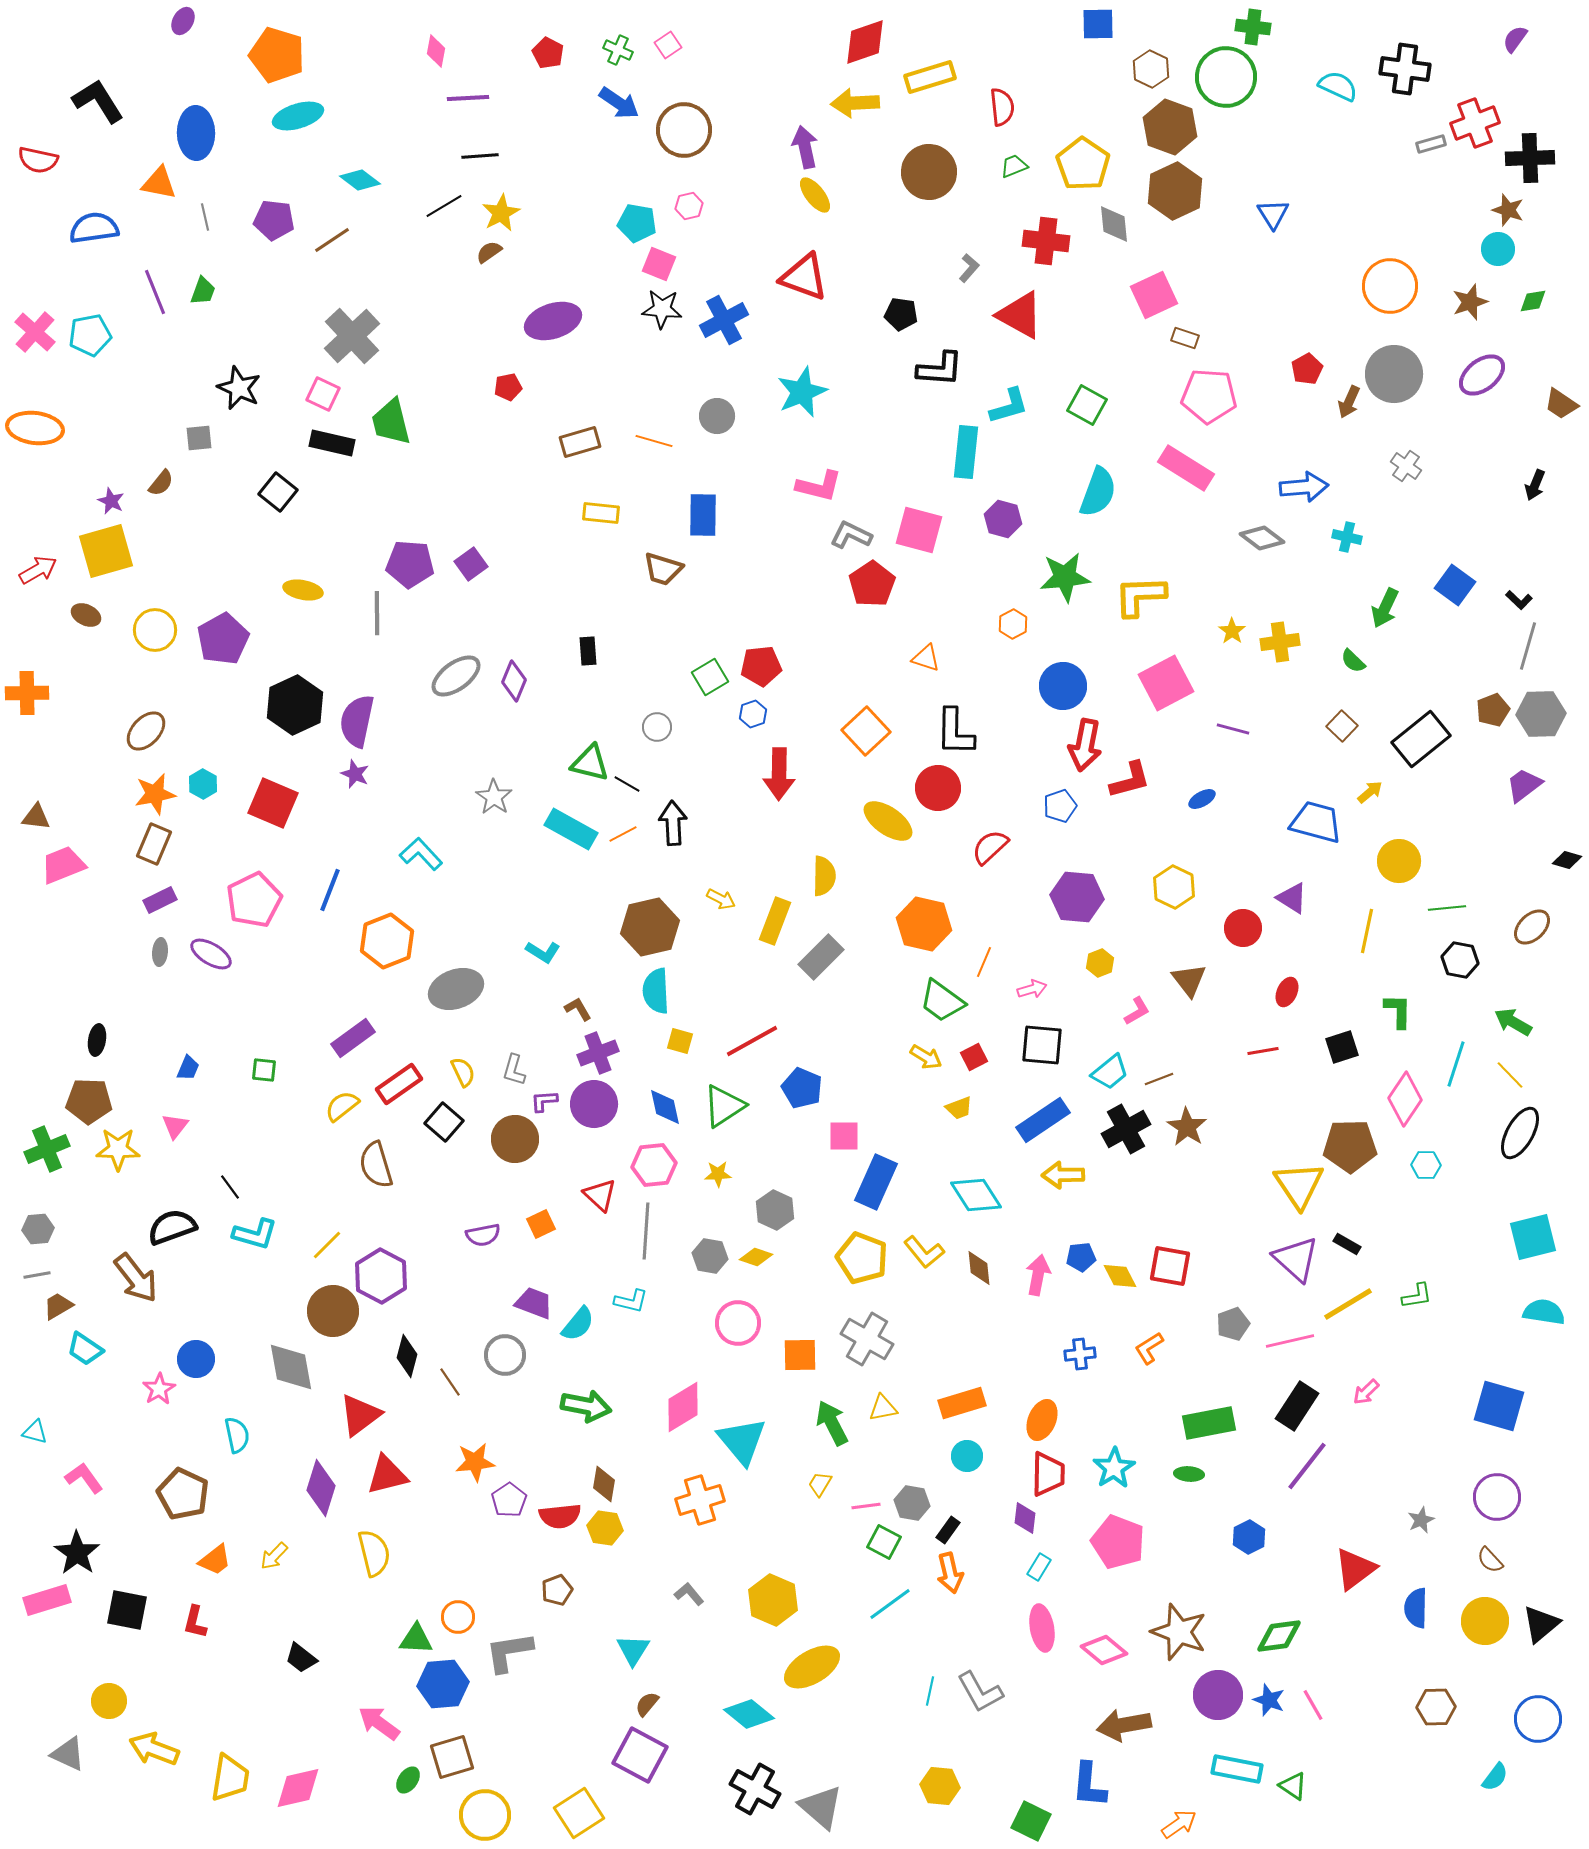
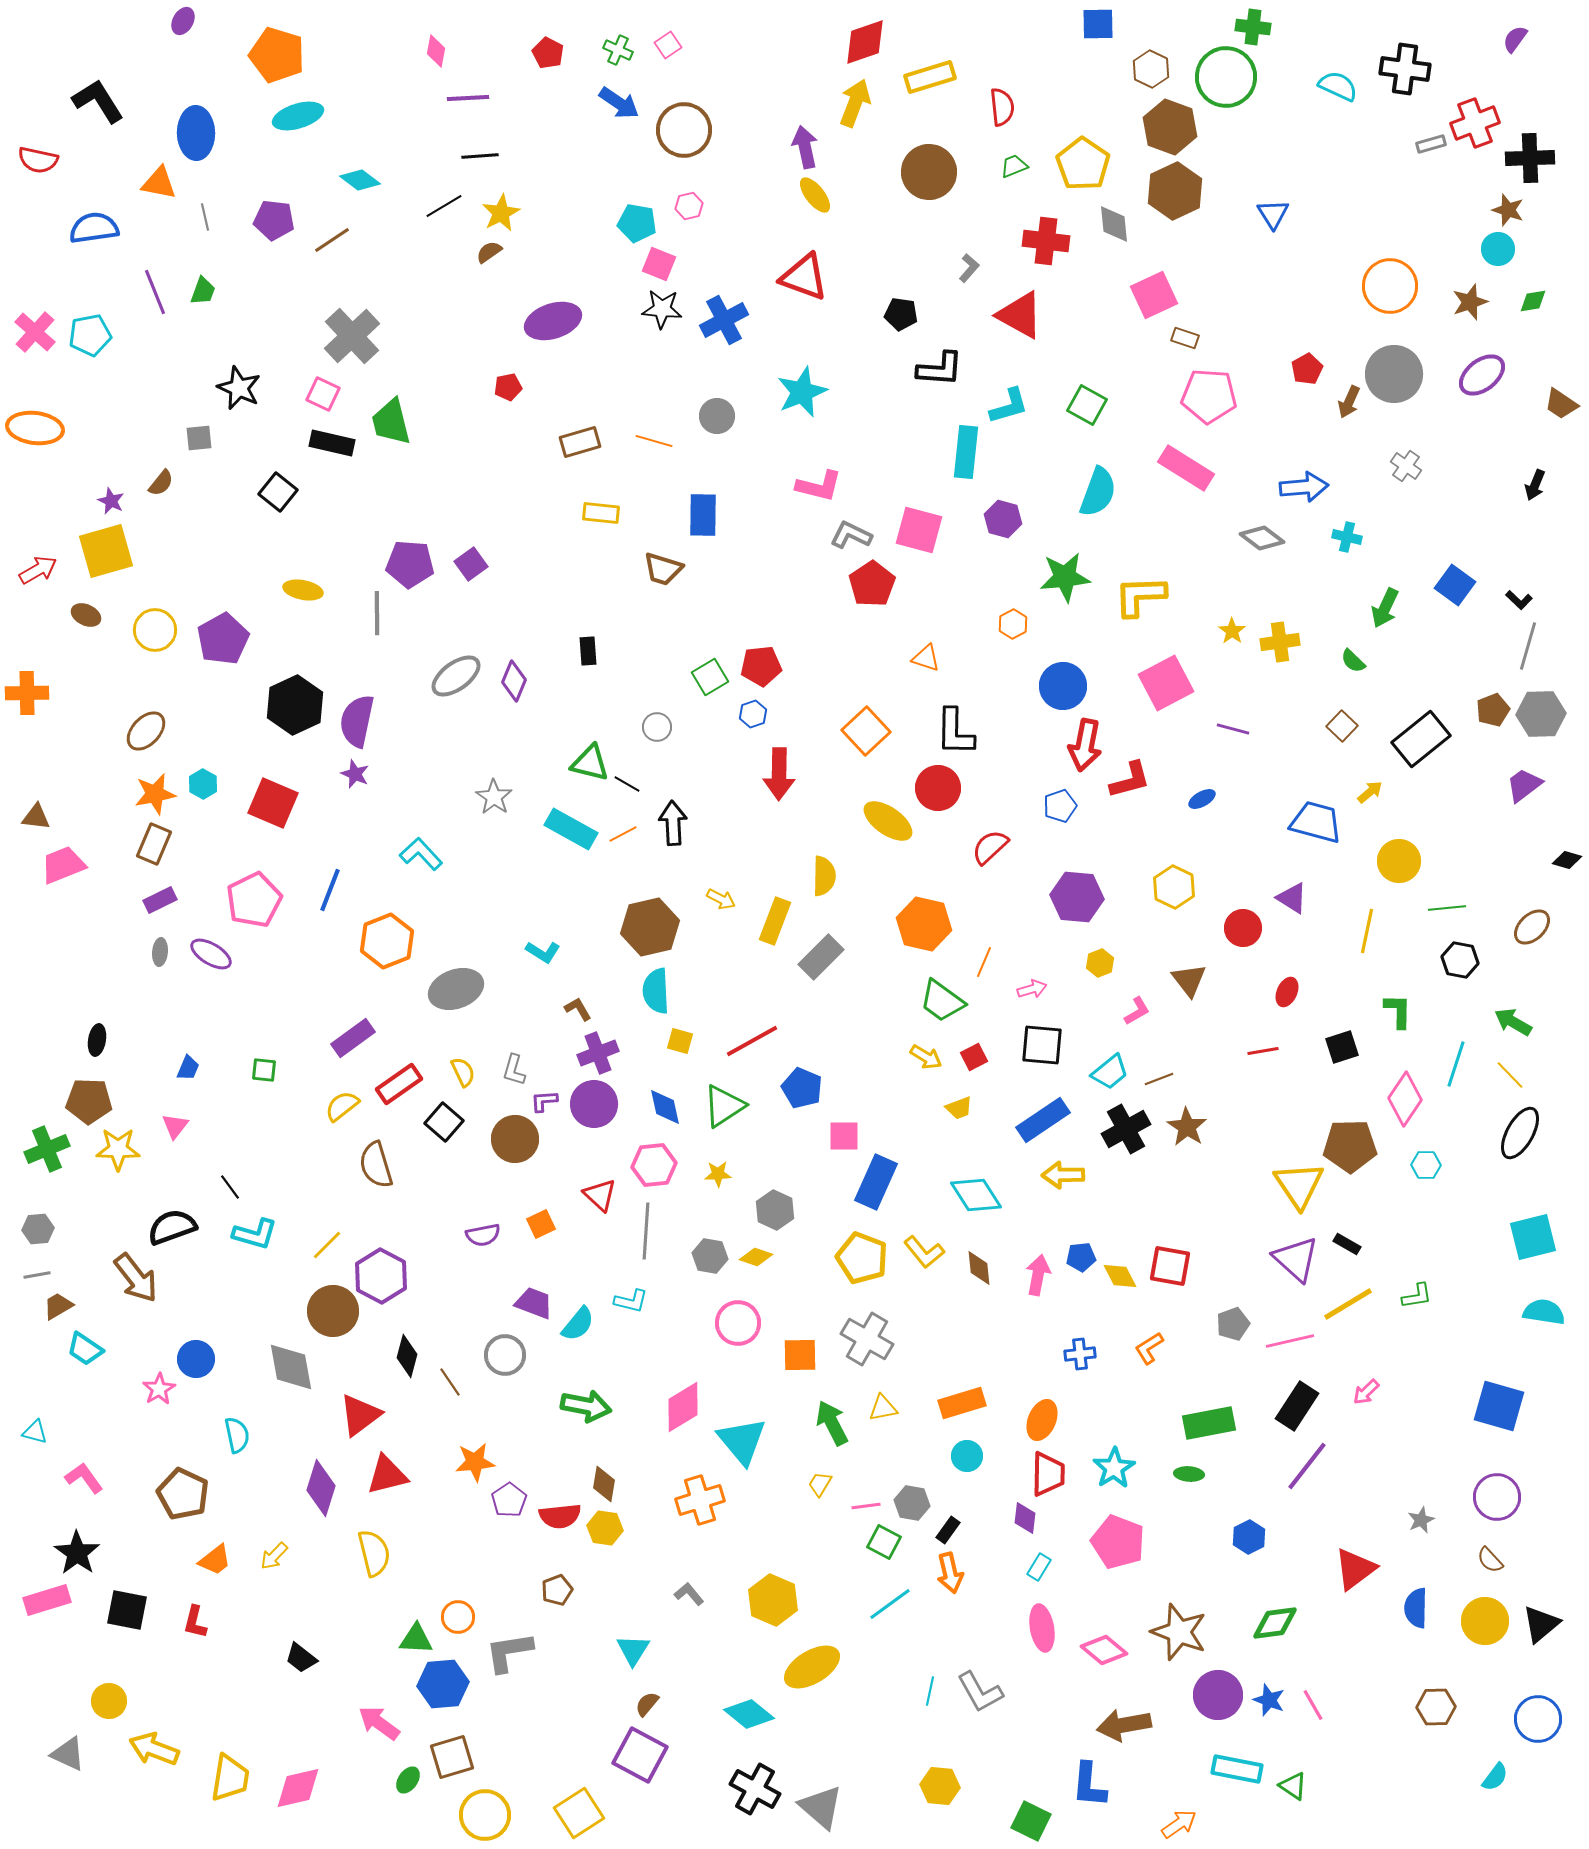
yellow arrow at (855, 103): rotated 114 degrees clockwise
green diamond at (1279, 1636): moved 4 px left, 13 px up
